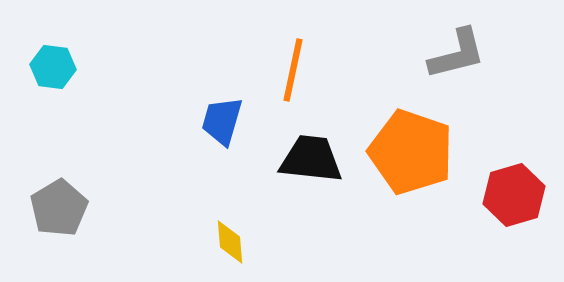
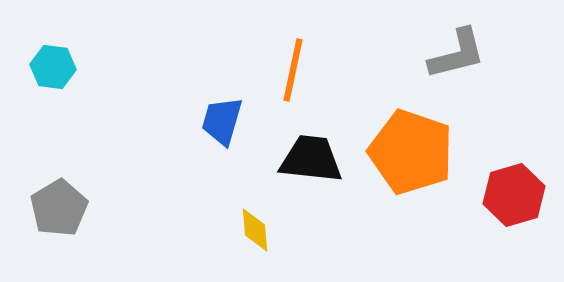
yellow diamond: moved 25 px right, 12 px up
